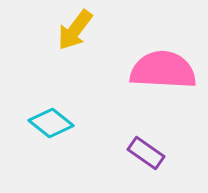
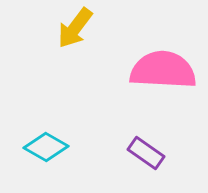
yellow arrow: moved 2 px up
cyan diamond: moved 5 px left, 24 px down; rotated 9 degrees counterclockwise
